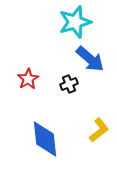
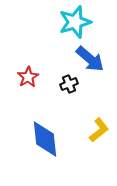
red star: moved 2 px up
